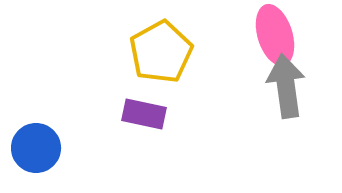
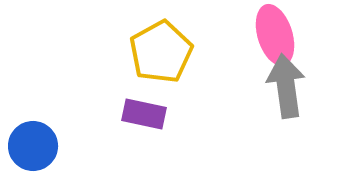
blue circle: moved 3 px left, 2 px up
